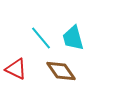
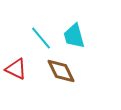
cyan trapezoid: moved 1 px right, 2 px up
brown diamond: rotated 8 degrees clockwise
